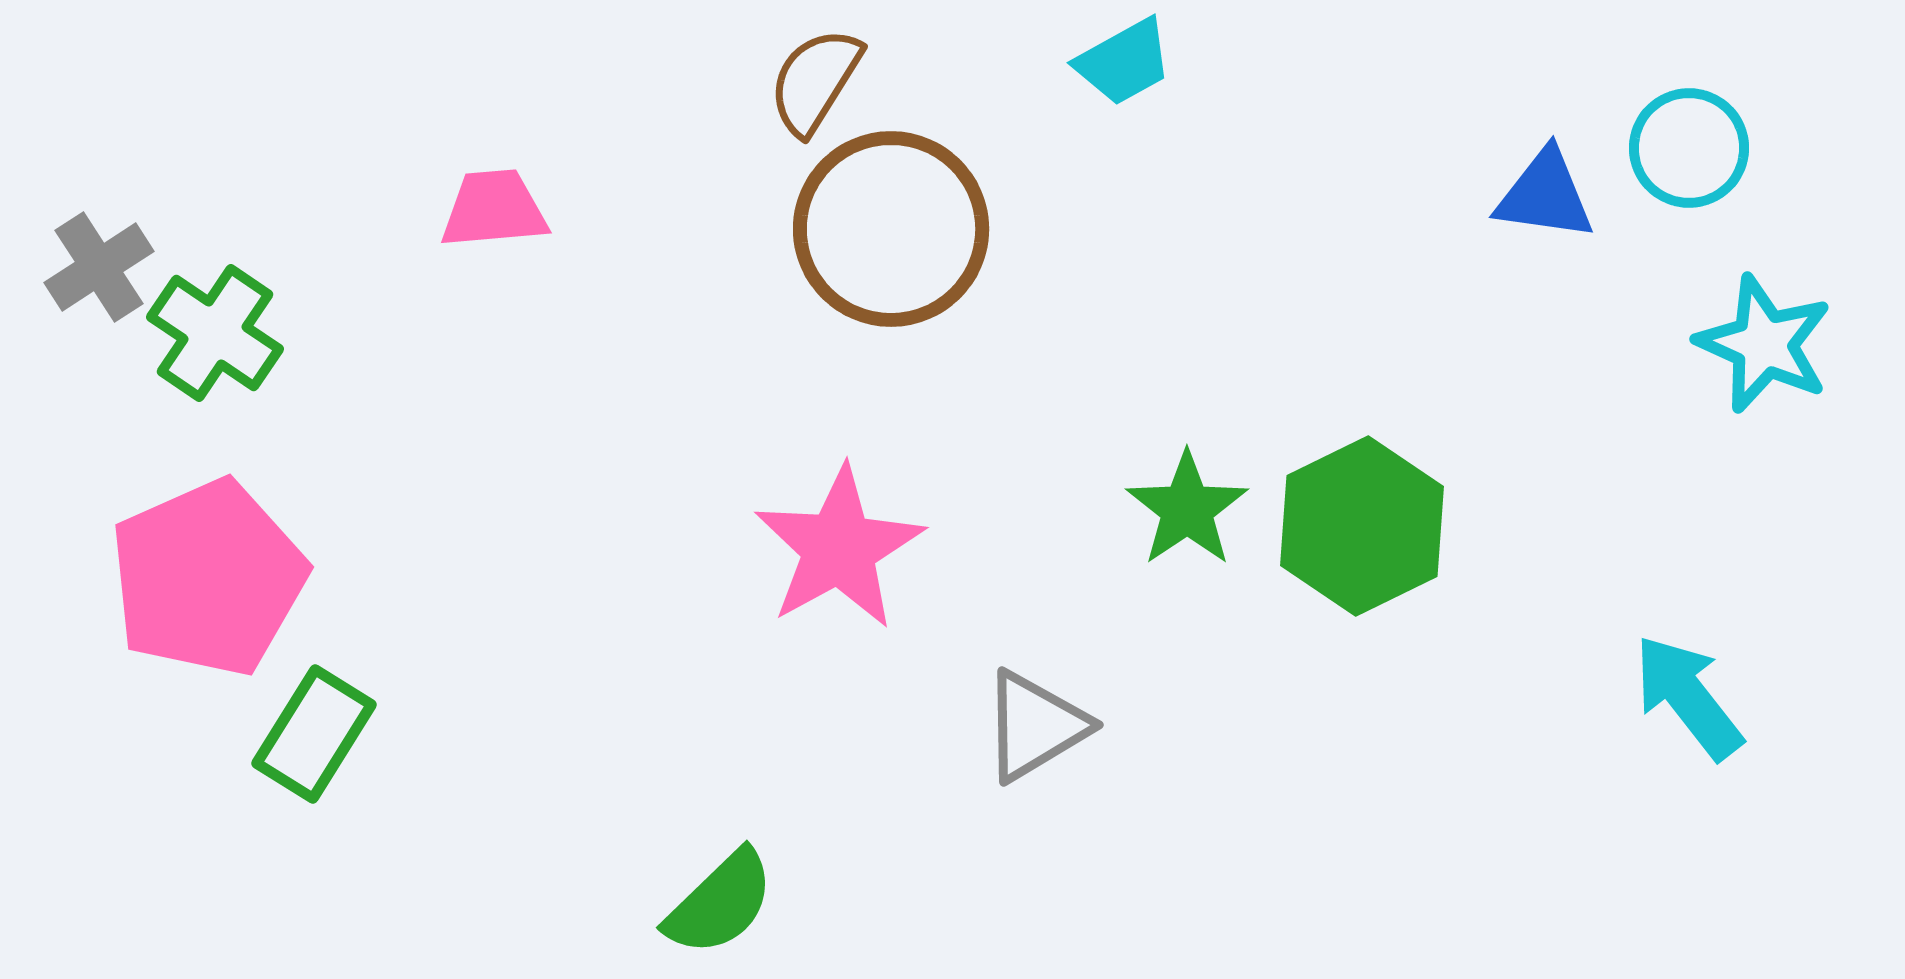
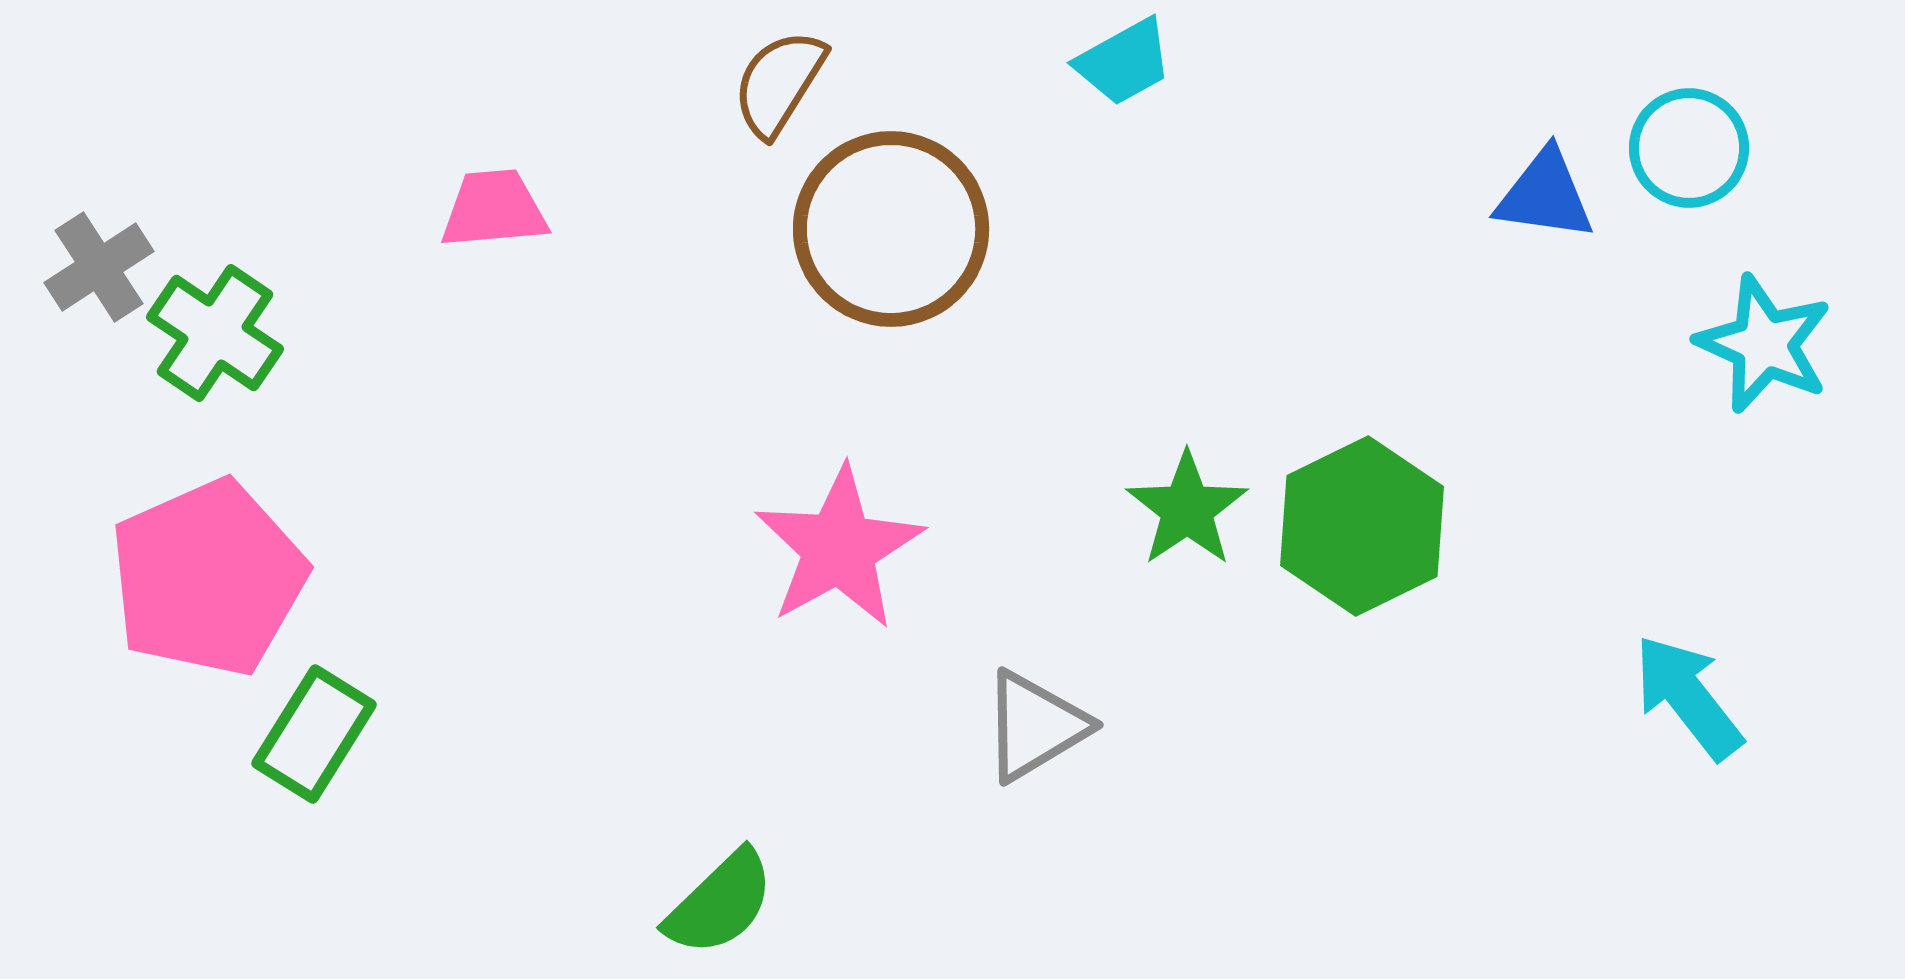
brown semicircle: moved 36 px left, 2 px down
